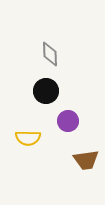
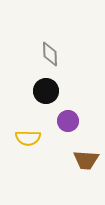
brown trapezoid: rotated 12 degrees clockwise
